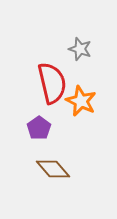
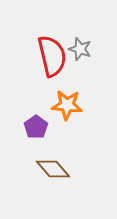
red semicircle: moved 27 px up
orange star: moved 14 px left, 4 px down; rotated 20 degrees counterclockwise
purple pentagon: moved 3 px left, 1 px up
